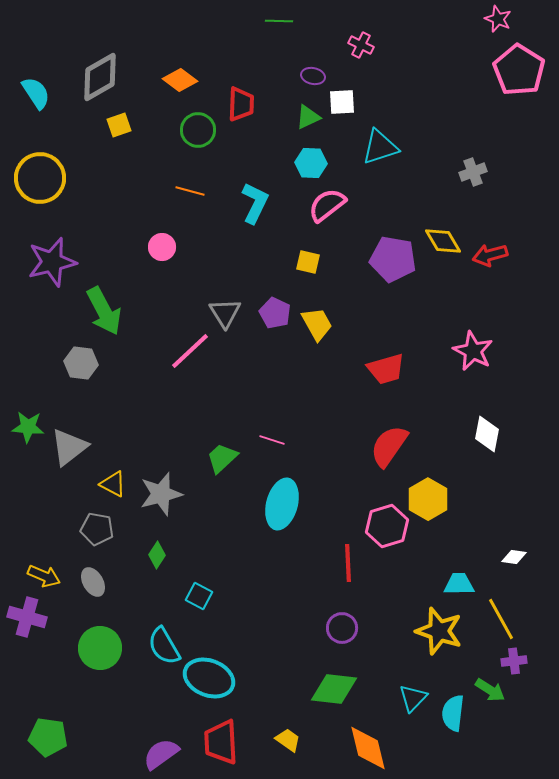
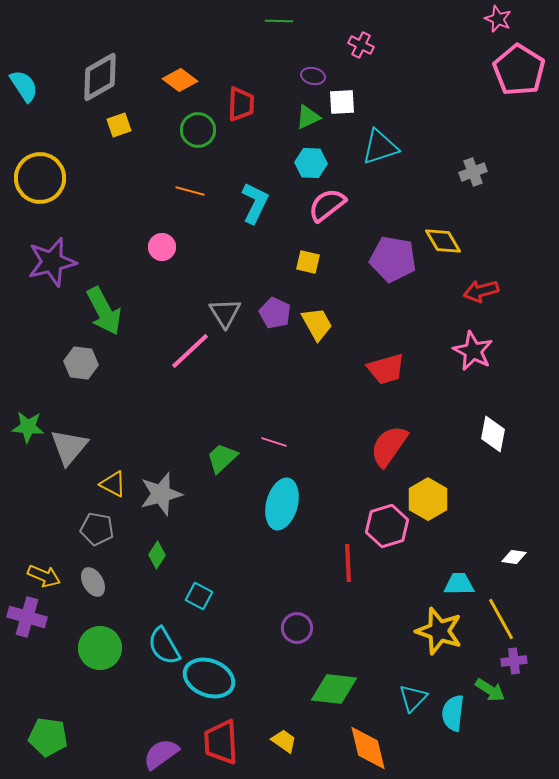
cyan semicircle at (36, 93): moved 12 px left, 7 px up
red arrow at (490, 255): moved 9 px left, 36 px down
white diamond at (487, 434): moved 6 px right
pink line at (272, 440): moved 2 px right, 2 px down
gray triangle at (69, 447): rotated 12 degrees counterclockwise
purple circle at (342, 628): moved 45 px left
yellow trapezoid at (288, 740): moved 4 px left, 1 px down
